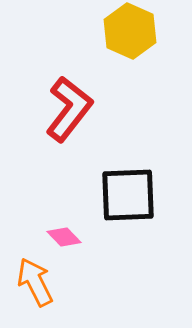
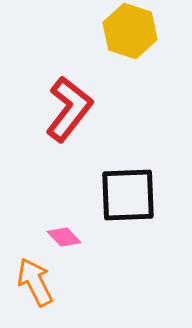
yellow hexagon: rotated 6 degrees counterclockwise
